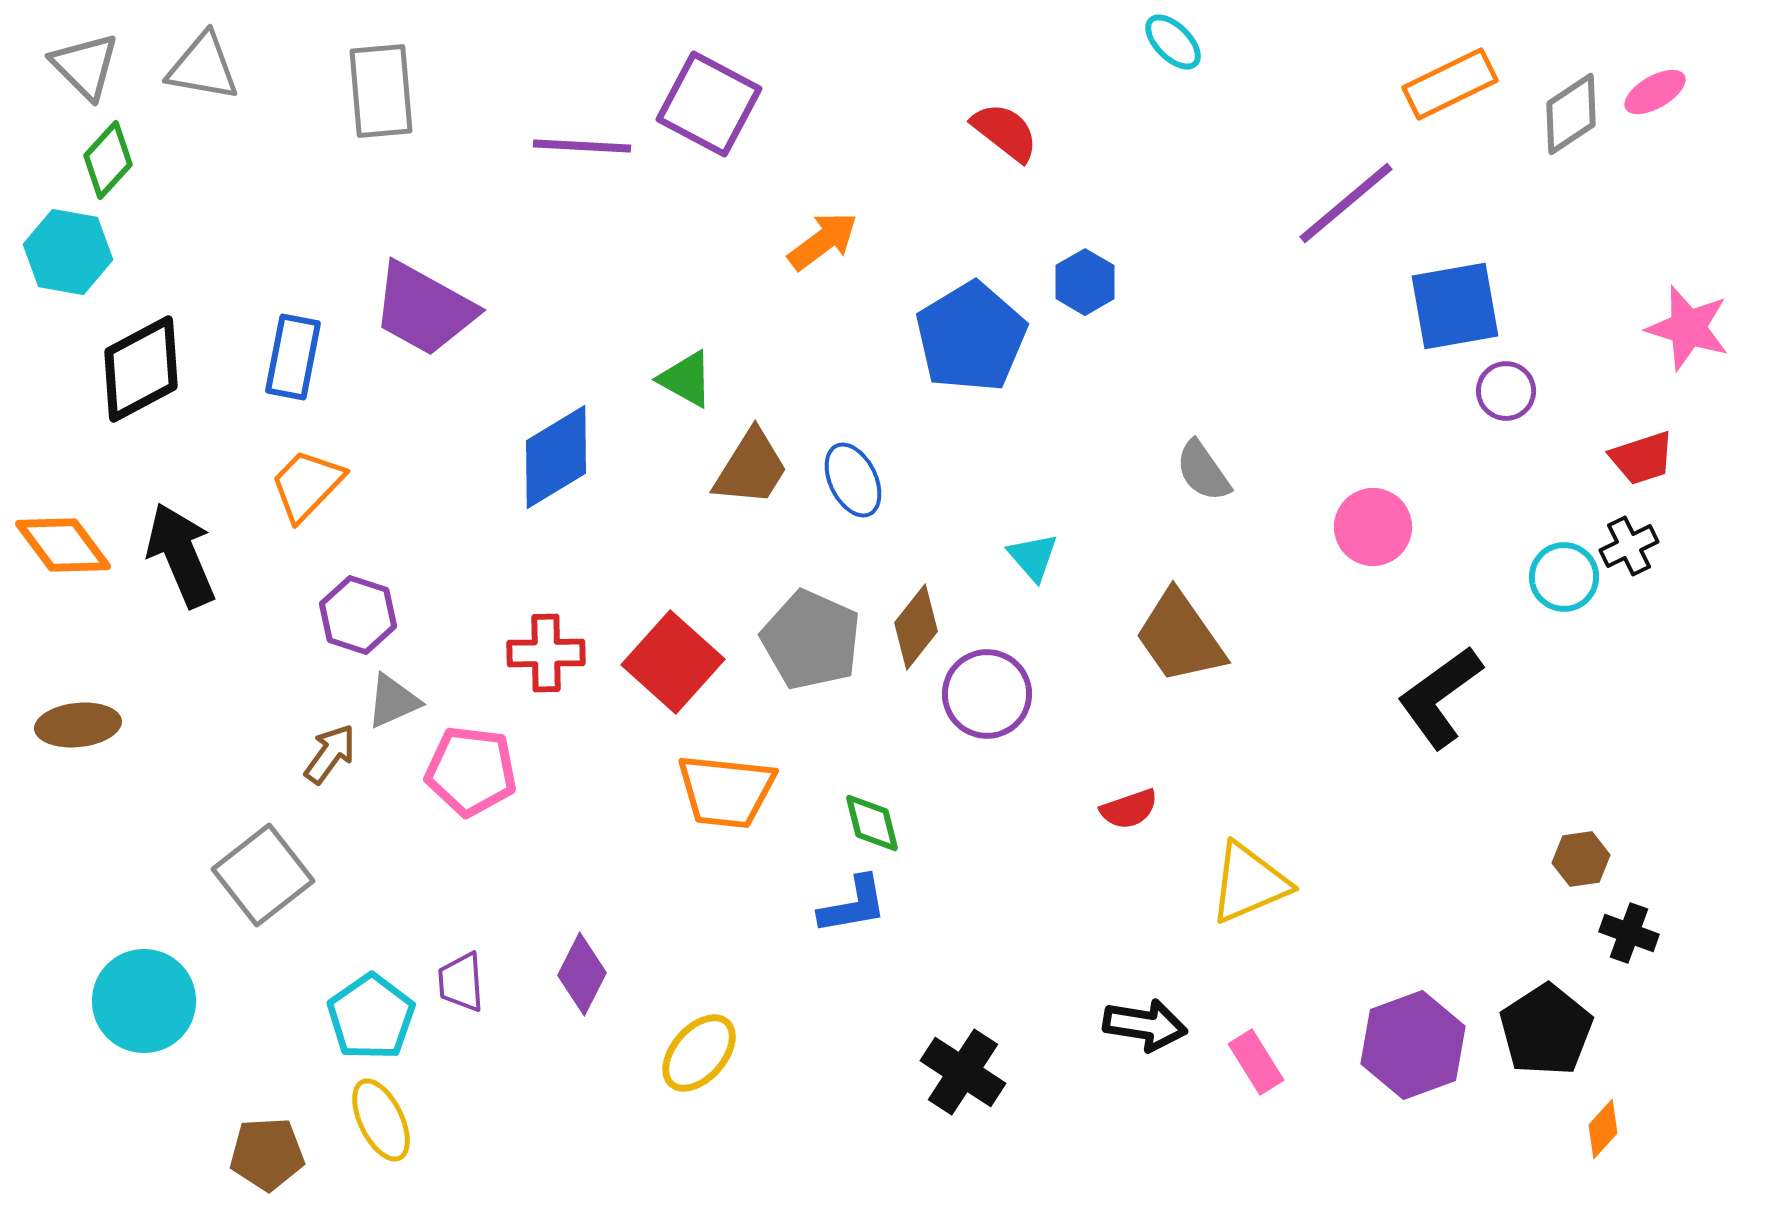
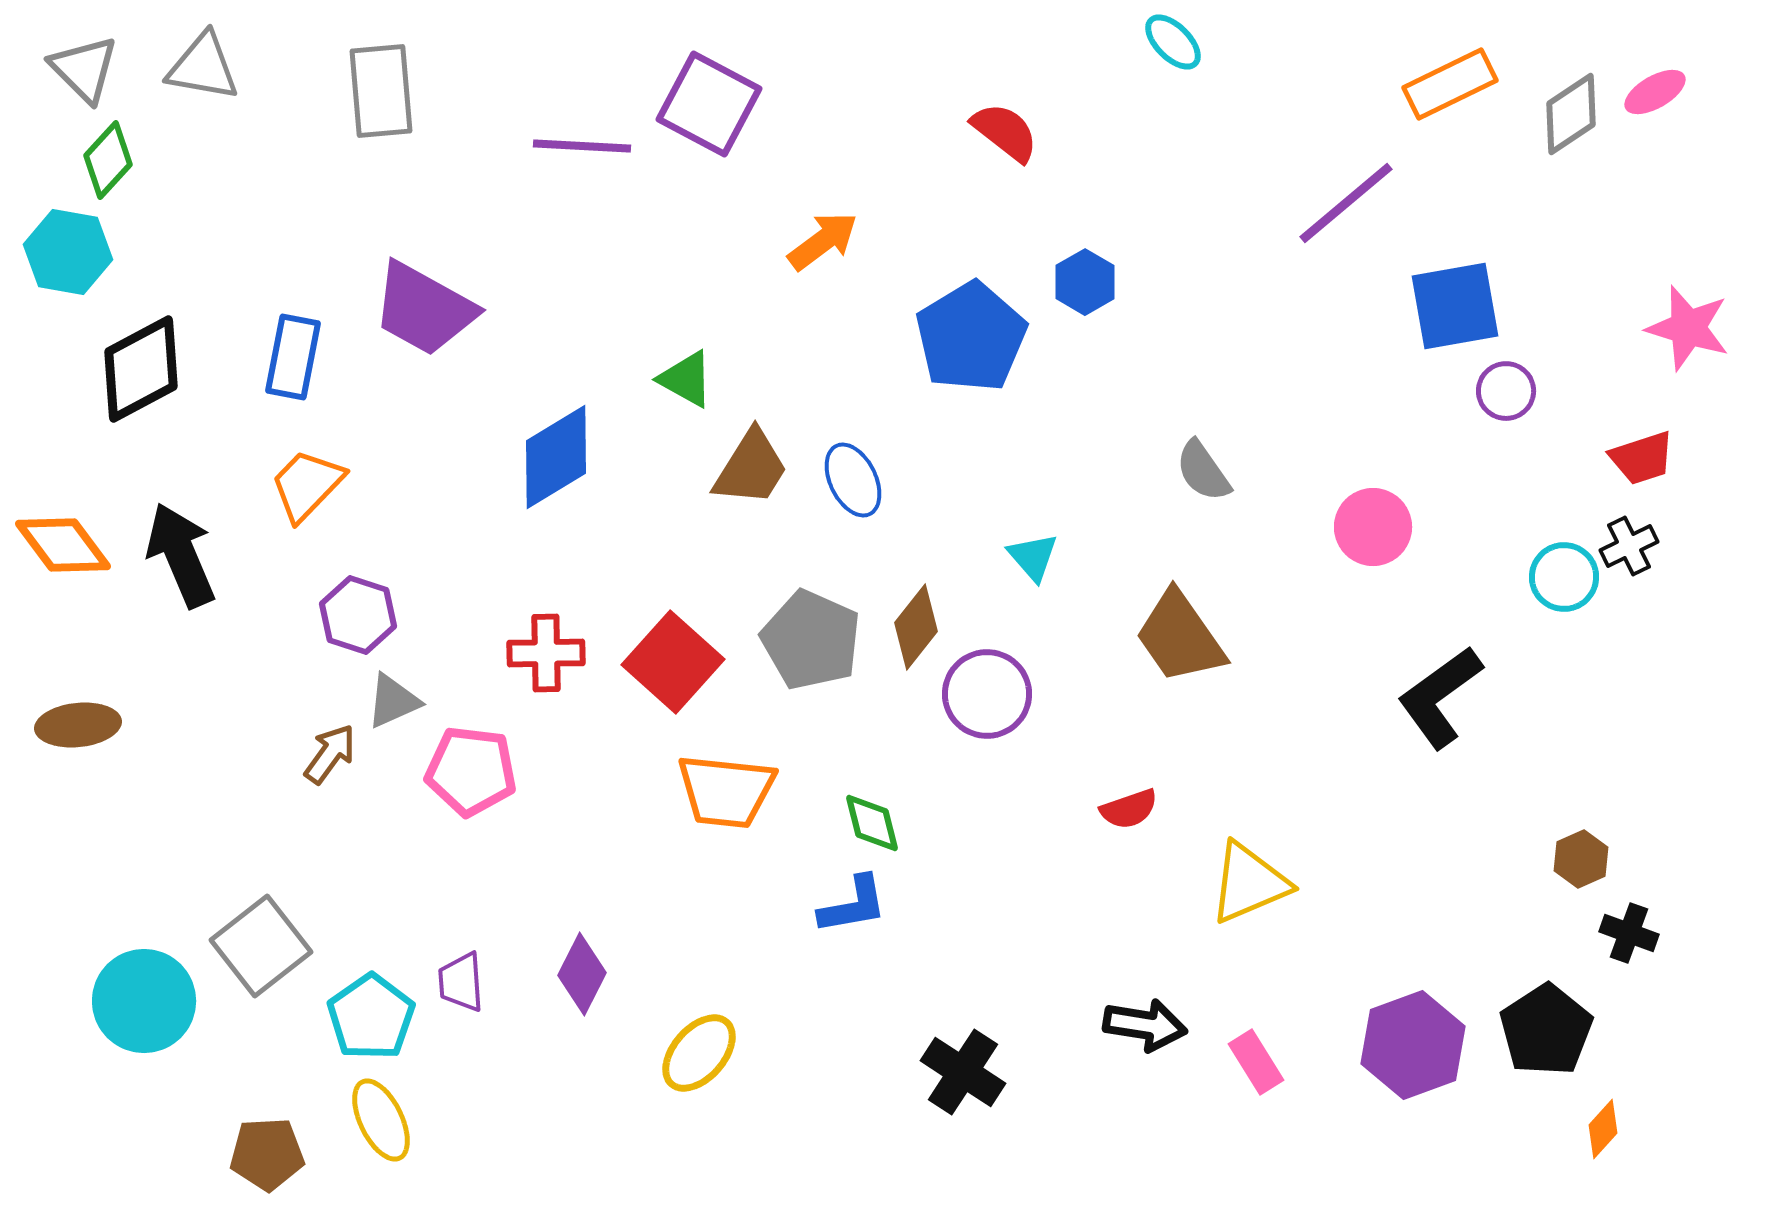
gray triangle at (85, 66): moved 1 px left, 3 px down
brown hexagon at (1581, 859): rotated 16 degrees counterclockwise
gray square at (263, 875): moved 2 px left, 71 px down
